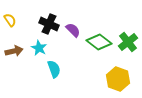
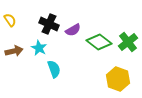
purple semicircle: rotated 105 degrees clockwise
